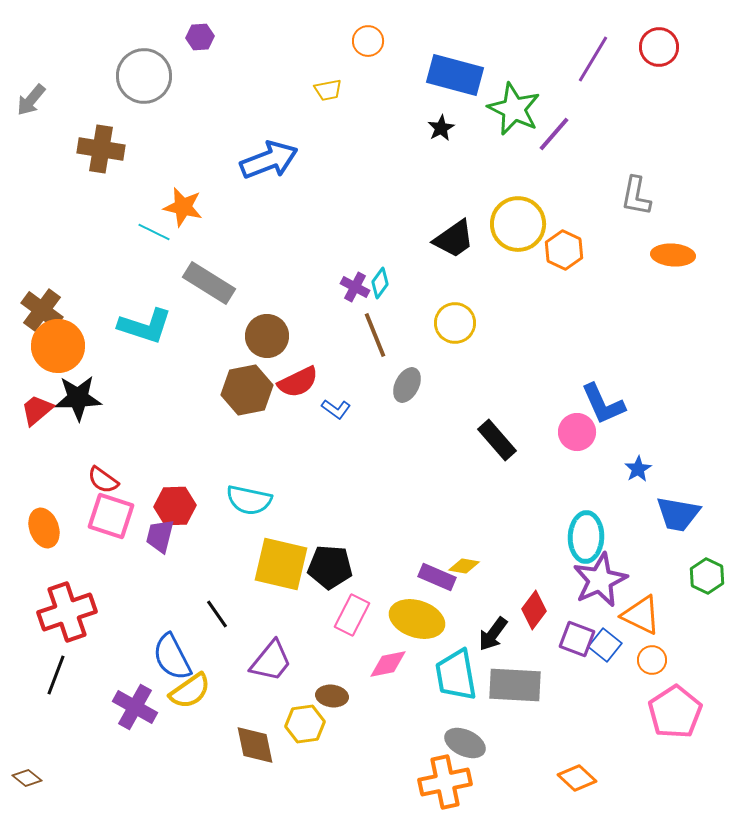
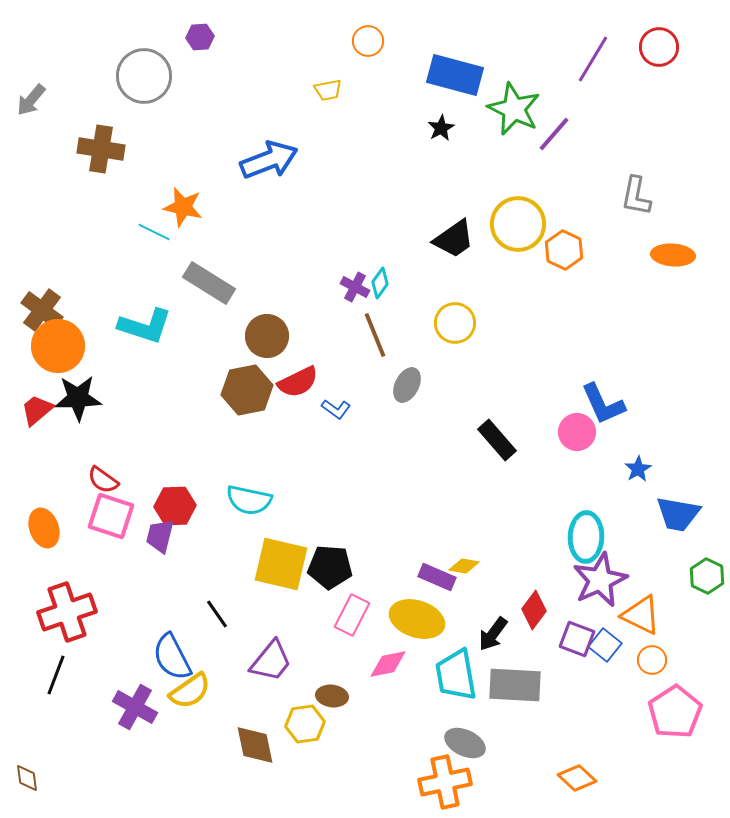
brown diamond at (27, 778): rotated 44 degrees clockwise
